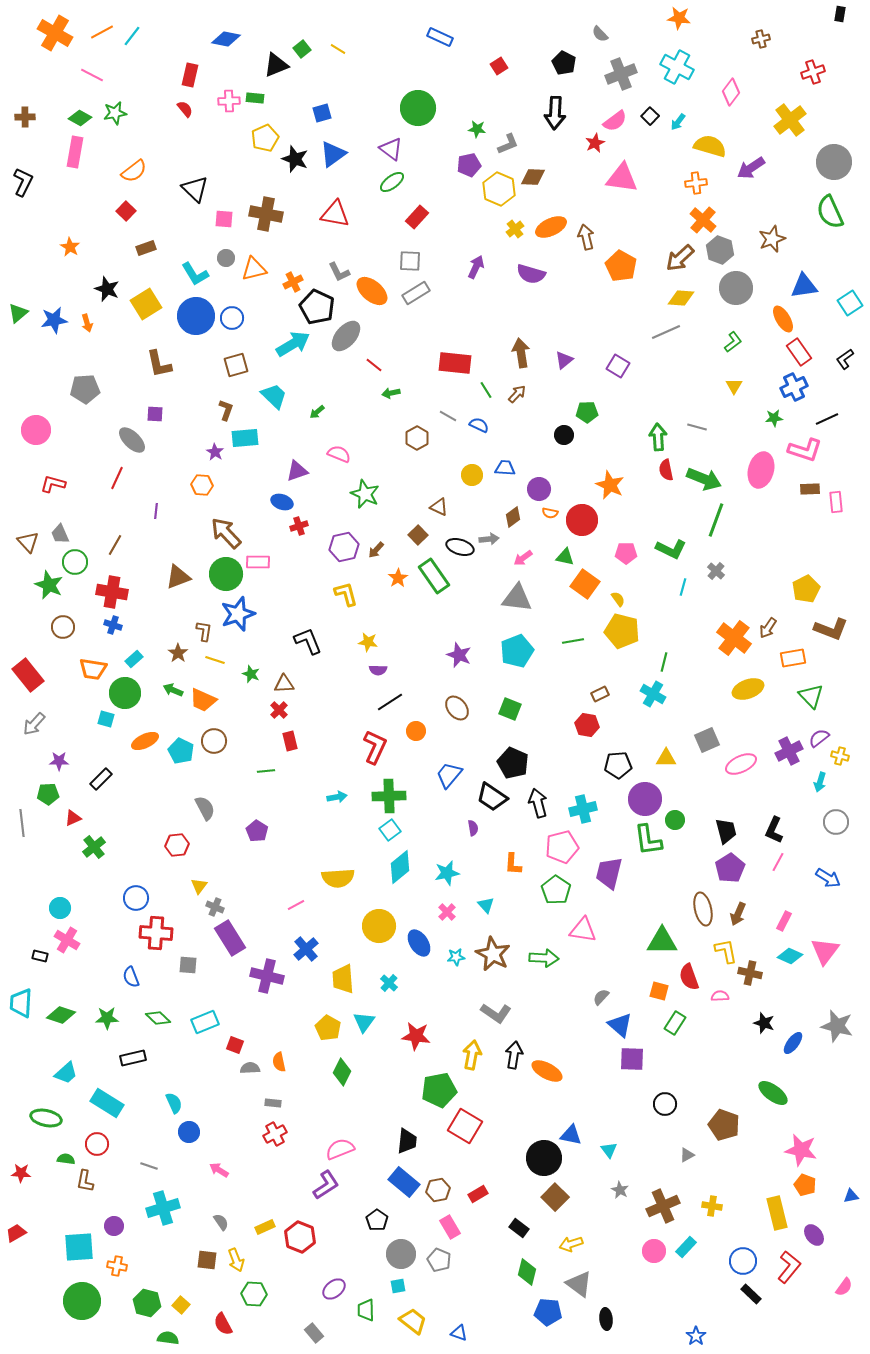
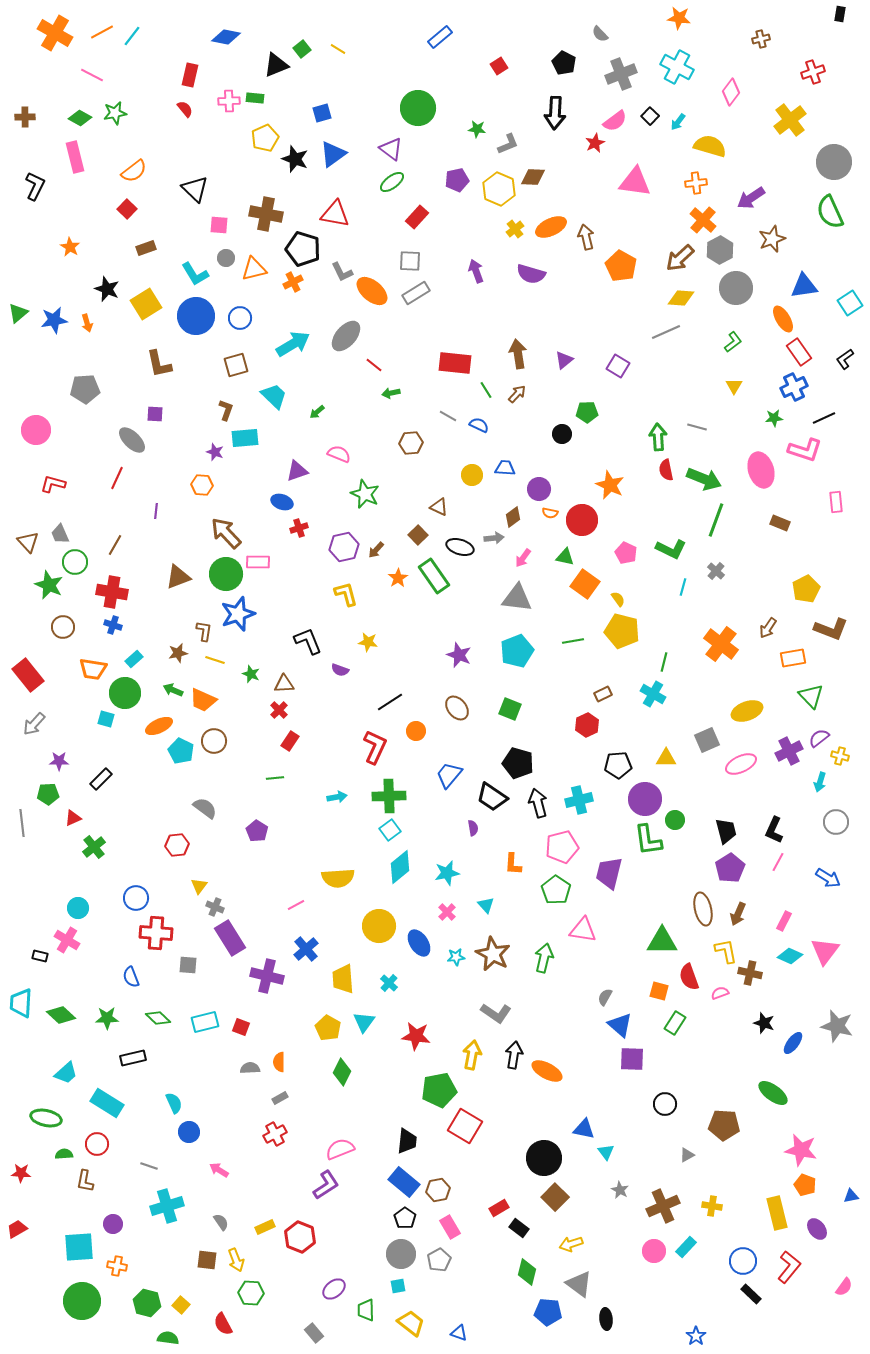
blue rectangle at (440, 37): rotated 65 degrees counterclockwise
blue diamond at (226, 39): moved 2 px up
pink rectangle at (75, 152): moved 5 px down; rotated 24 degrees counterclockwise
purple pentagon at (469, 165): moved 12 px left, 15 px down
purple arrow at (751, 168): moved 30 px down
pink triangle at (622, 178): moved 13 px right, 4 px down
black L-shape at (23, 182): moved 12 px right, 4 px down
red square at (126, 211): moved 1 px right, 2 px up
pink square at (224, 219): moved 5 px left, 6 px down
gray hexagon at (720, 250): rotated 12 degrees clockwise
purple arrow at (476, 267): moved 4 px down; rotated 45 degrees counterclockwise
gray L-shape at (339, 272): moved 3 px right
black pentagon at (317, 307): moved 14 px left, 58 px up; rotated 8 degrees counterclockwise
blue circle at (232, 318): moved 8 px right
brown arrow at (521, 353): moved 3 px left, 1 px down
black line at (827, 419): moved 3 px left, 1 px up
black circle at (564, 435): moved 2 px left, 1 px up
brown hexagon at (417, 438): moved 6 px left, 5 px down; rotated 25 degrees clockwise
purple star at (215, 452): rotated 12 degrees counterclockwise
pink ellipse at (761, 470): rotated 32 degrees counterclockwise
brown rectangle at (810, 489): moved 30 px left, 34 px down; rotated 24 degrees clockwise
red cross at (299, 526): moved 2 px down
gray arrow at (489, 539): moved 5 px right, 1 px up
pink pentagon at (626, 553): rotated 25 degrees clockwise
pink arrow at (523, 558): rotated 18 degrees counterclockwise
orange cross at (734, 638): moved 13 px left, 6 px down
brown star at (178, 653): rotated 24 degrees clockwise
purple semicircle at (378, 670): moved 38 px left; rotated 18 degrees clockwise
yellow ellipse at (748, 689): moved 1 px left, 22 px down
brown rectangle at (600, 694): moved 3 px right
red hexagon at (587, 725): rotated 25 degrees clockwise
orange ellipse at (145, 741): moved 14 px right, 15 px up
red rectangle at (290, 741): rotated 48 degrees clockwise
black pentagon at (513, 763): moved 5 px right; rotated 8 degrees counterclockwise
green line at (266, 771): moved 9 px right, 7 px down
gray semicircle at (205, 808): rotated 25 degrees counterclockwise
cyan cross at (583, 809): moved 4 px left, 9 px up
cyan circle at (60, 908): moved 18 px right
green arrow at (544, 958): rotated 80 degrees counterclockwise
pink semicircle at (720, 996): moved 3 px up; rotated 18 degrees counterclockwise
gray semicircle at (601, 997): moved 4 px right; rotated 12 degrees counterclockwise
green diamond at (61, 1015): rotated 24 degrees clockwise
cyan rectangle at (205, 1022): rotated 8 degrees clockwise
red square at (235, 1045): moved 6 px right, 18 px up
orange semicircle at (279, 1062): rotated 12 degrees clockwise
gray rectangle at (273, 1103): moved 7 px right, 5 px up; rotated 35 degrees counterclockwise
brown pentagon at (724, 1125): rotated 16 degrees counterclockwise
blue triangle at (571, 1135): moved 13 px right, 6 px up
cyan triangle at (609, 1150): moved 3 px left, 2 px down
green semicircle at (66, 1159): moved 2 px left, 5 px up; rotated 12 degrees counterclockwise
red rectangle at (478, 1194): moved 21 px right, 14 px down
cyan cross at (163, 1208): moved 4 px right, 2 px up
black pentagon at (377, 1220): moved 28 px right, 2 px up
purple circle at (114, 1226): moved 1 px left, 2 px up
red trapezoid at (16, 1233): moved 1 px right, 4 px up
purple ellipse at (814, 1235): moved 3 px right, 6 px up
gray pentagon at (439, 1260): rotated 20 degrees clockwise
green hexagon at (254, 1294): moved 3 px left, 1 px up
yellow trapezoid at (413, 1321): moved 2 px left, 2 px down
